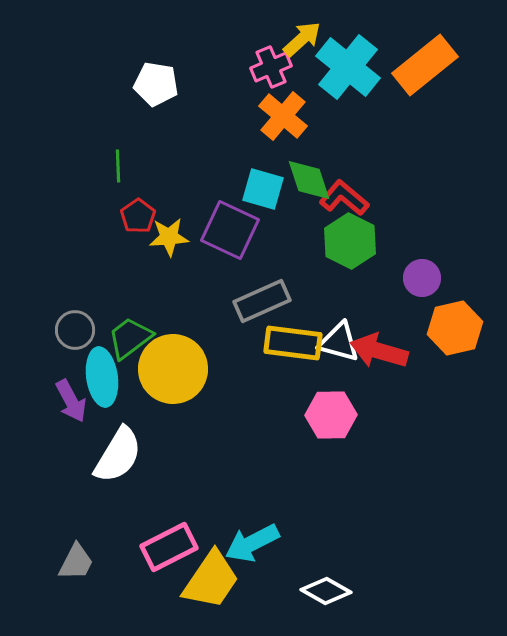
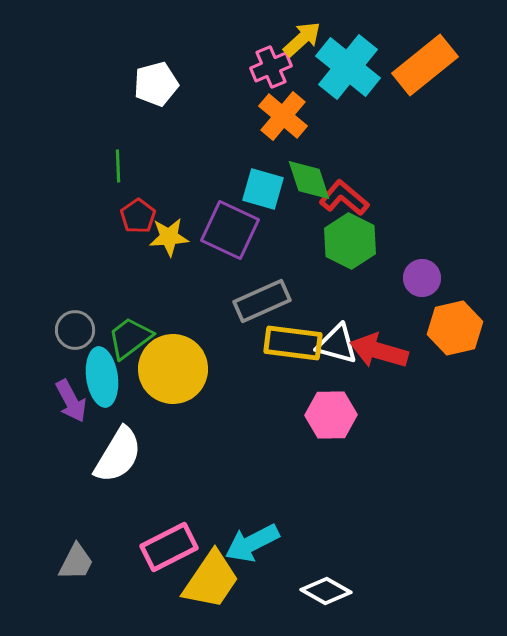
white pentagon: rotated 24 degrees counterclockwise
white triangle: moved 2 px left, 2 px down
